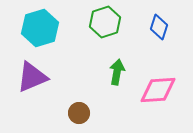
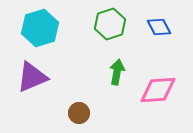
green hexagon: moved 5 px right, 2 px down
blue diamond: rotated 45 degrees counterclockwise
